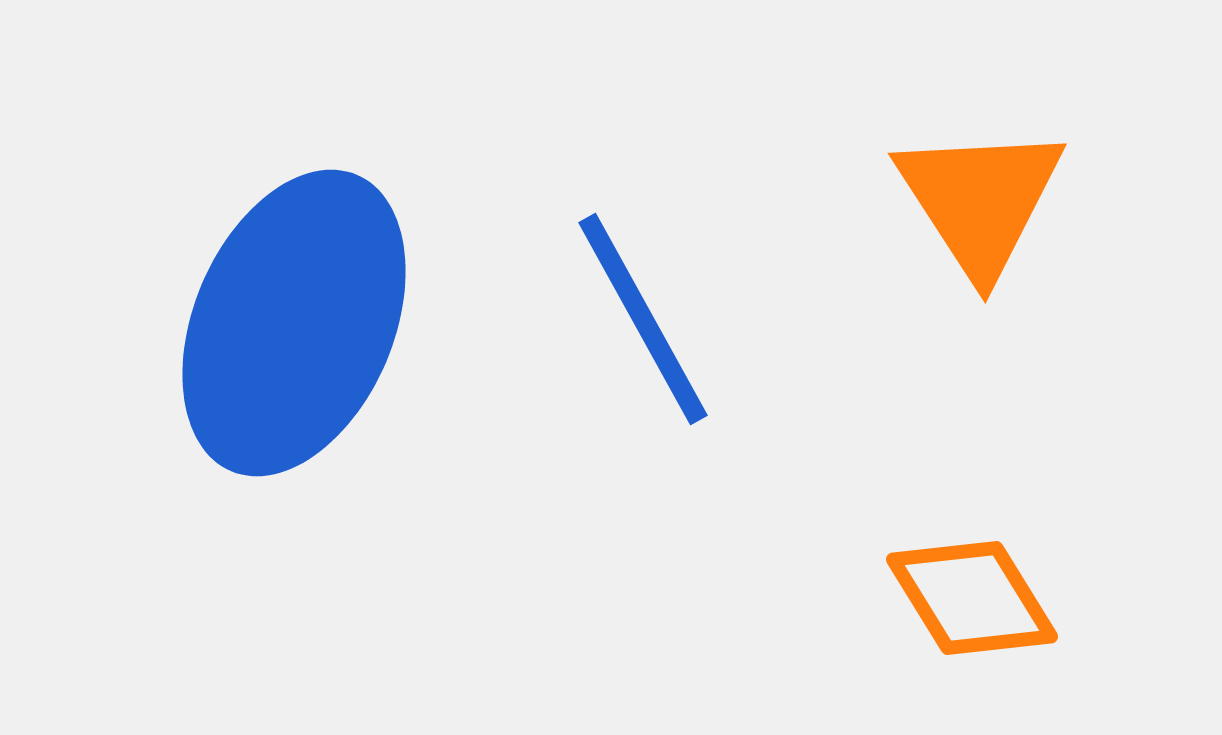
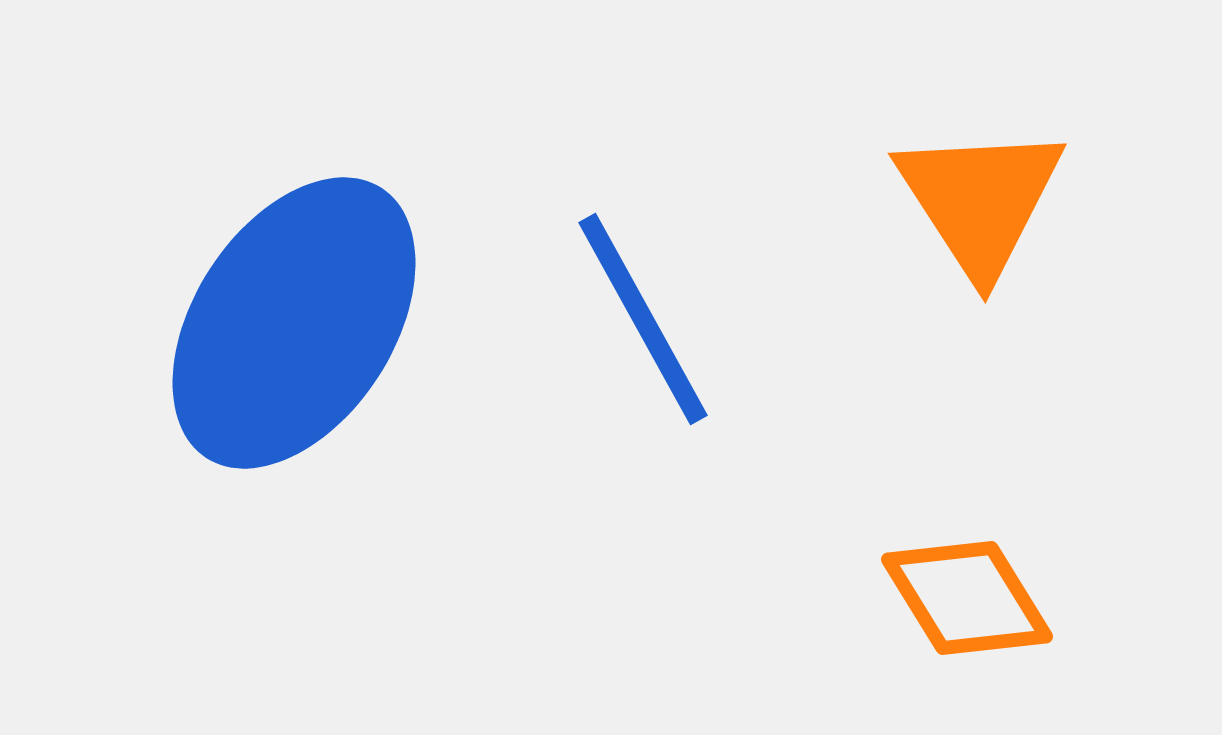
blue ellipse: rotated 10 degrees clockwise
orange diamond: moved 5 px left
